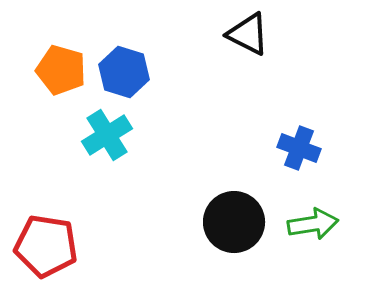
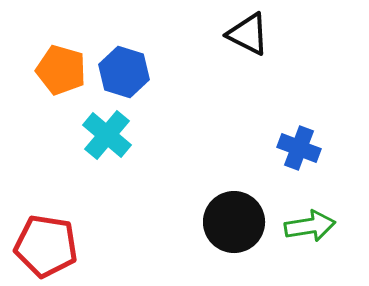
cyan cross: rotated 18 degrees counterclockwise
green arrow: moved 3 px left, 2 px down
